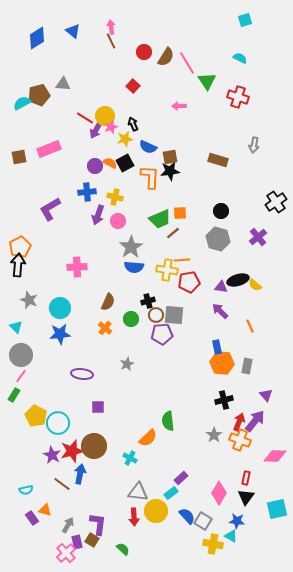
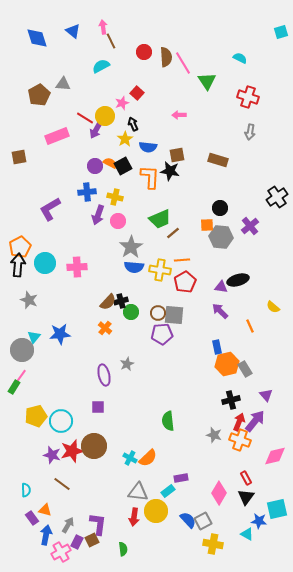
cyan square at (245, 20): moved 36 px right, 12 px down
pink arrow at (111, 27): moved 8 px left
blue diamond at (37, 38): rotated 75 degrees counterclockwise
brown semicircle at (166, 57): rotated 36 degrees counterclockwise
pink line at (187, 63): moved 4 px left
red square at (133, 86): moved 4 px right, 7 px down
brown pentagon at (39, 95): rotated 15 degrees counterclockwise
red cross at (238, 97): moved 10 px right
cyan semicircle at (22, 103): moved 79 px right, 37 px up
pink arrow at (179, 106): moved 9 px down
pink star at (111, 127): moved 11 px right, 24 px up
yellow star at (125, 139): rotated 21 degrees counterclockwise
gray arrow at (254, 145): moved 4 px left, 13 px up
blue semicircle at (148, 147): rotated 18 degrees counterclockwise
pink rectangle at (49, 149): moved 8 px right, 13 px up
brown square at (170, 157): moved 7 px right, 2 px up
black square at (125, 163): moved 2 px left, 3 px down
black star at (170, 171): rotated 18 degrees clockwise
black cross at (276, 202): moved 1 px right, 5 px up
black circle at (221, 211): moved 1 px left, 3 px up
orange square at (180, 213): moved 27 px right, 12 px down
purple cross at (258, 237): moved 8 px left, 11 px up
gray hexagon at (218, 239): moved 3 px right, 2 px up; rotated 10 degrees counterclockwise
yellow cross at (167, 270): moved 7 px left
red pentagon at (189, 282): moved 4 px left; rotated 20 degrees counterclockwise
yellow semicircle at (255, 285): moved 18 px right, 22 px down
black cross at (148, 301): moved 27 px left
brown semicircle at (108, 302): rotated 18 degrees clockwise
cyan circle at (60, 308): moved 15 px left, 45 px up
brown circle at (156, 315): moved 2 px right, 2 px up
green circle at (131, 319): moved 7 px up
cyan triangle at (16, 327): moved 18 px right, 10 px down; rotated 24 degrees clockwise
gray circle at (21, 355): moved 1 px right, 5 px up
orange hexagon at (222, 363): moved 5 px right, 1 px down; rotated 20 degrees counterclockwise
gray rectangle at (247, 366): moved 2 px left, 3 px down; rotated 42 degrees counterclockwise
purple ellipse at (82, 374): moved 22 px right, 1 px down; rotated 70 degrees clockwise
green rectangle at (14, 395): moved 8 px up
black cross at (224, 400): moved 7 px right
yellow pentagon at (36, 416): rotated 30 degrees clockwise
cyan circle at (58, 423): moved 3 px right, 2 px up
gray star at (214, 435): rotated 21 degrees counterclockwise
orange semicircle at (148, 438): moved 20 px down
purple star at (52, 455): rotated 12 degrees counterclockwise
pink diamond at (275, 456): rotated 15 degrees counterclockwise
blue arrow at (80, 474): moved 34 px left, 61 px down
purple rectangle at (181, 478): rotated 32 degrees clockwise
red rectangle at (246, 478): rotated 40 degrees counterclockwise
cyan semicircle at (26, 490): rotated 80 degrees counterclockwise
cyan rectangle at (171, 493): moved 3 px left, 2 px up
blue semicircle at (187, 516): moved 1 px right, 4 px down
red arrow at (134, 517): rotated 12 degrees clockwise
gray square at (203, 521): rotated 30 degrees clockwise
blue star at (237, 521): moved 22 px right
cyan triangle at (231, 536): moved 16 px right, 2 px up
brown square at (92, 540): rotated 32 degrees clockwise
purple rectangle at (77, 542): rotated 40 degrees clockwise
green semicircle at (123, 549): rotated 40 degrees clockwise
pink cross at (66, 553): moved 5 px left, 1 px up; rotated 12 degrees clockwise
